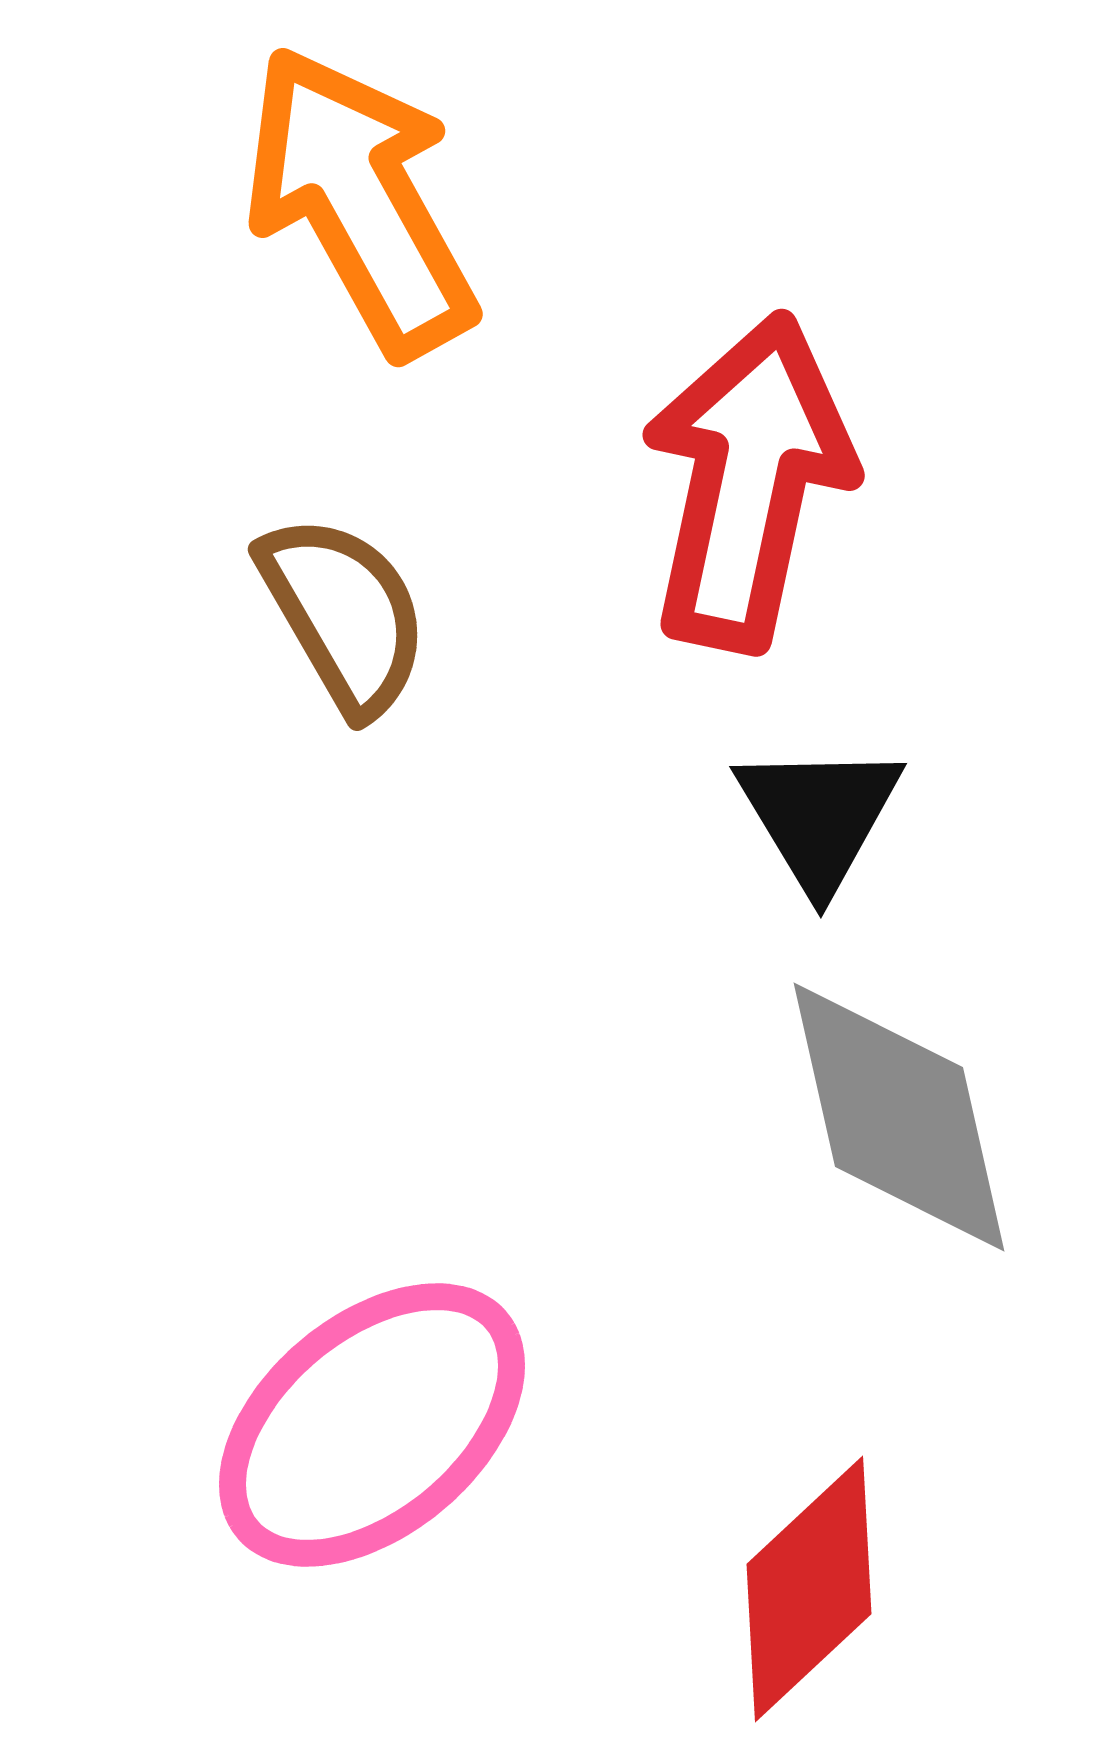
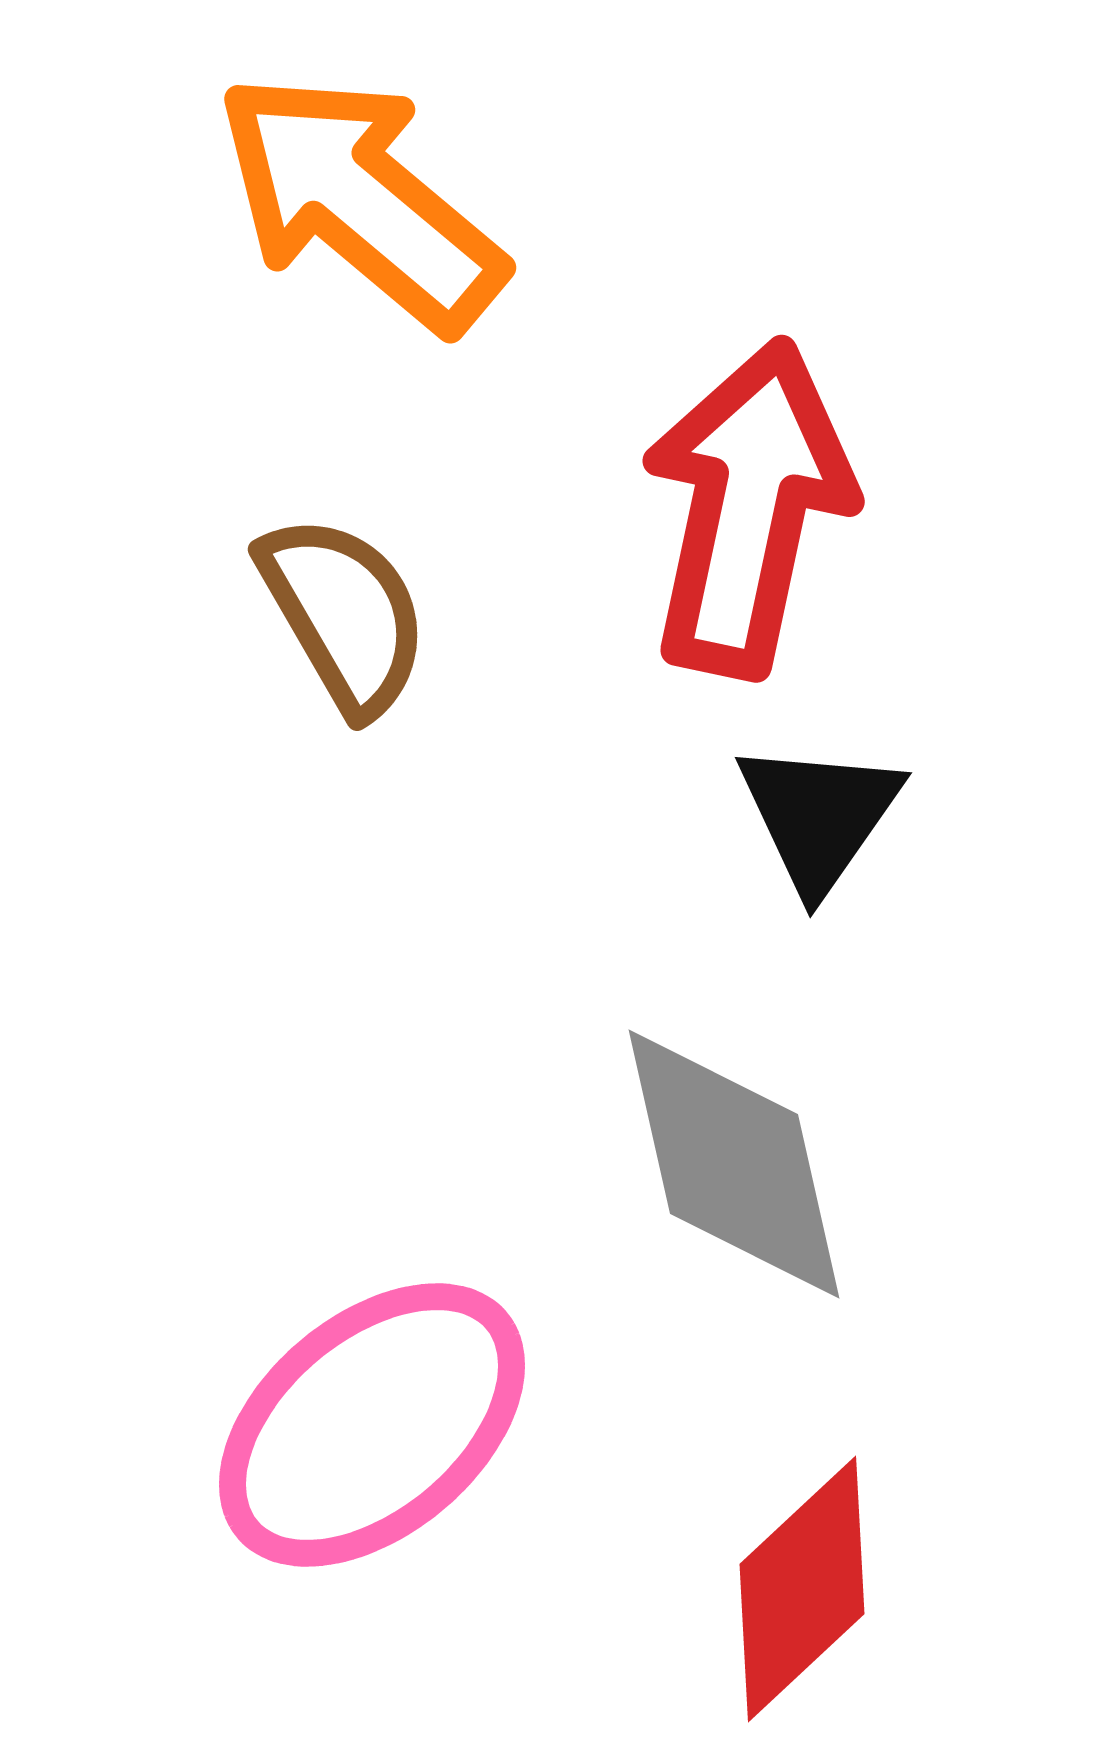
orange arrow: rotated 21 degrees counterclockwise
red arrow: moved 26 px down
black triangle: rotated 6 degrees clockwise
gray diamond: moved 165 px left, 47 px down
red diamond: moved 7 px left
